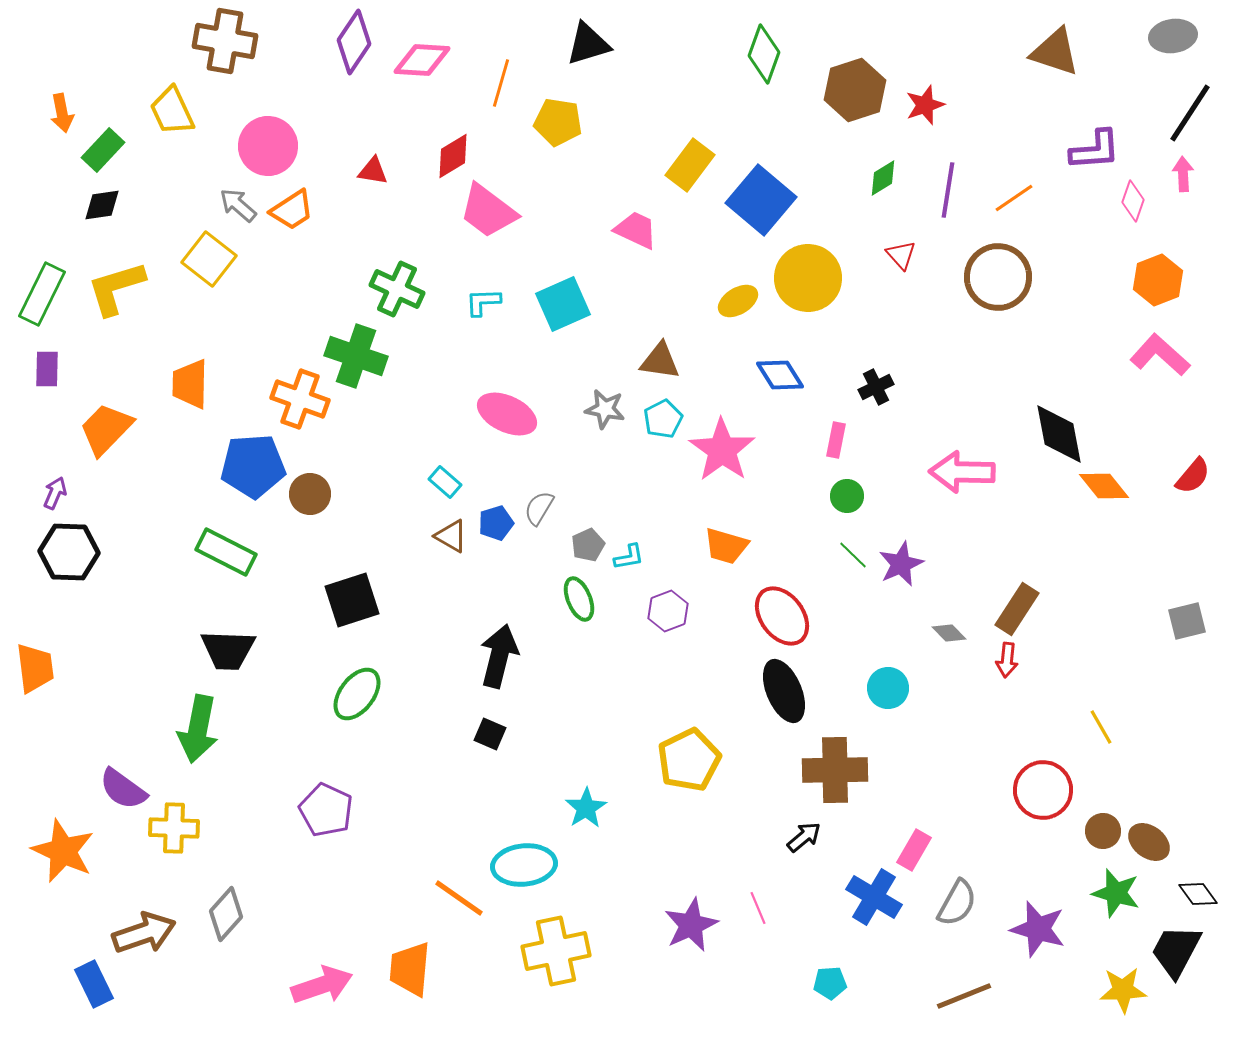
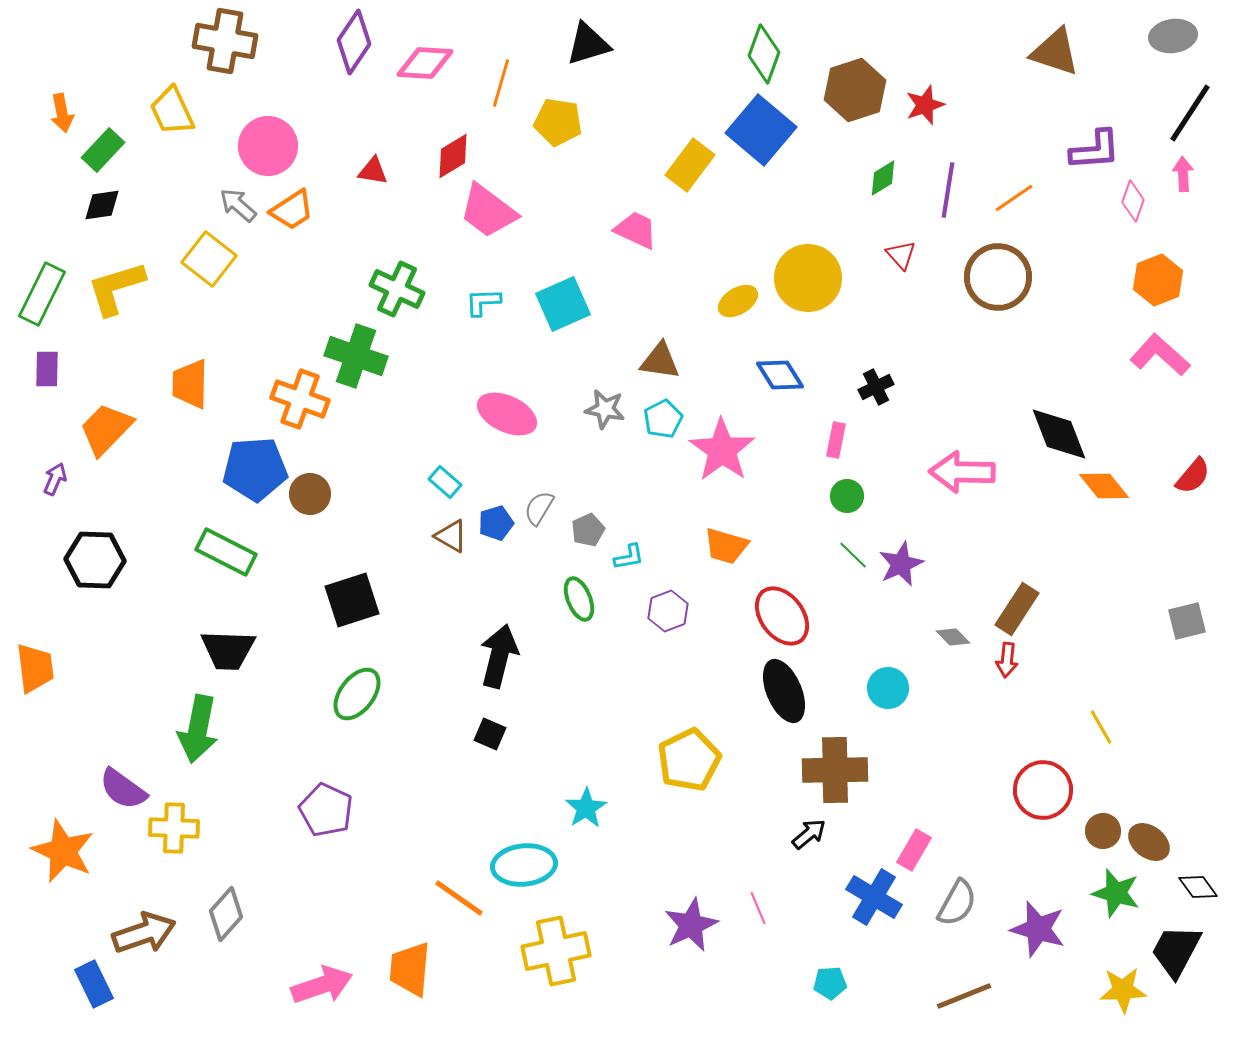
pink diamond at (422, 60): moved 3 px right, 3 px down
blue square at (761, 200): moved 70 px up
black diamond at (1059, 434): rotated 10 degrees counterclockwise
blue pentagon at (253, 466): moved 2 px right, 3 px down
purple arrow at (55, 493): moved 14 px up
gray pentagon at (588, 545): moved 15 px up
black hexagon at (69, 552): moved 26 px right, 8 px down
gray diamond at (949, 633): moved 4 px right, 4 px down
black arrow at (804, 837): moved 5 px right, 3 px up
black diamond at (1198, 894): moved 7 px up
